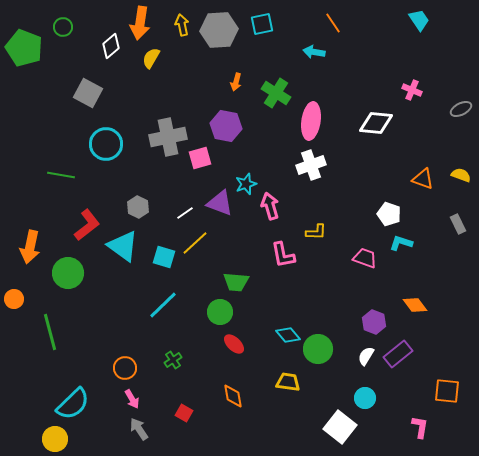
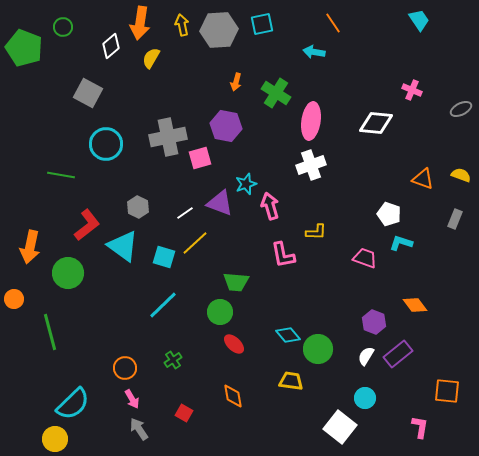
gray rectangle at (458, 224): moved 3 px left, 5 px up; rotated 48 degrees clockwise
yellow trapezoid at (288, 382): moved 3 px right, 1 px up
